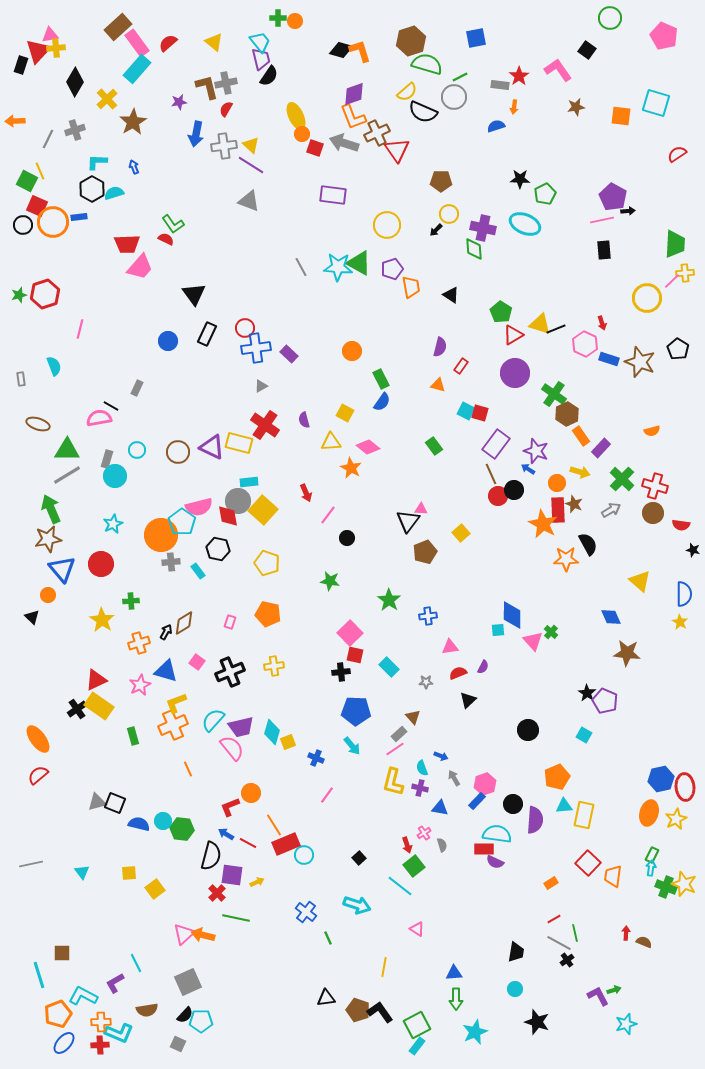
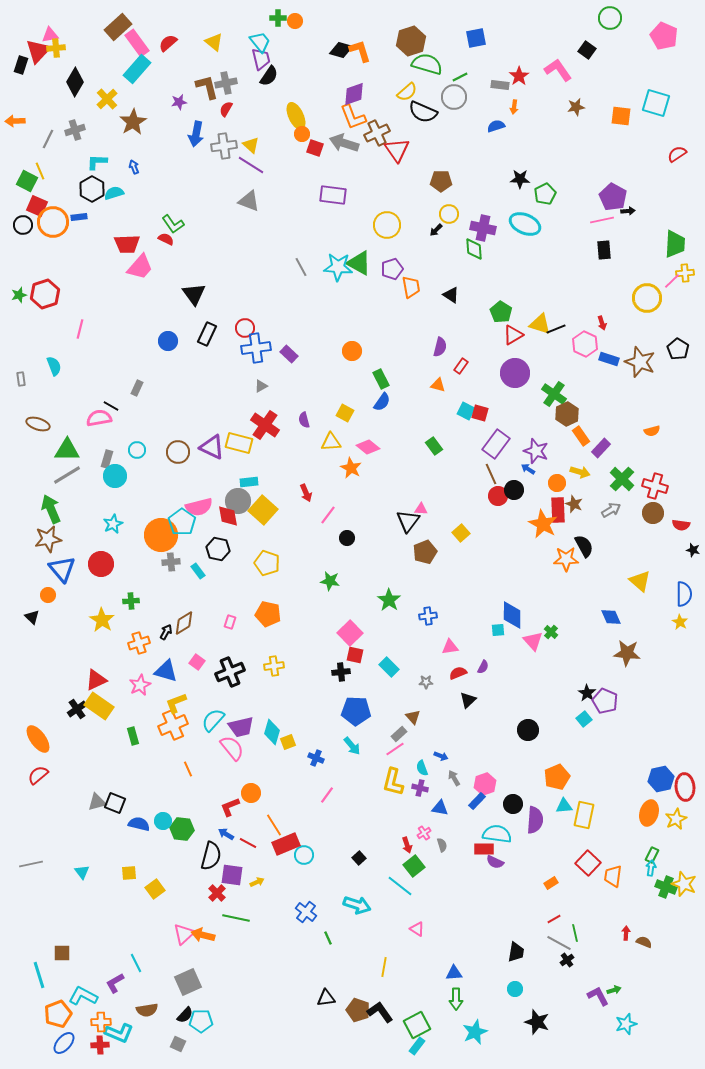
black semicircle at (588, 544): moved 4 px left, 2 px down
cyan square at (584, 735): moved 16 px up; rotated 21 degrees clockwise
